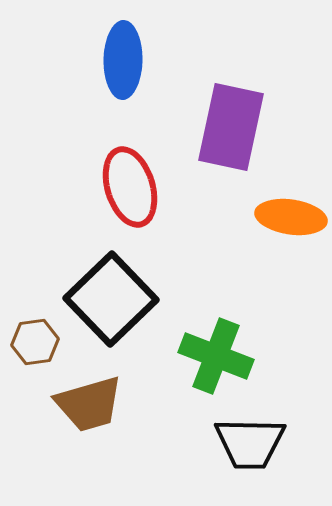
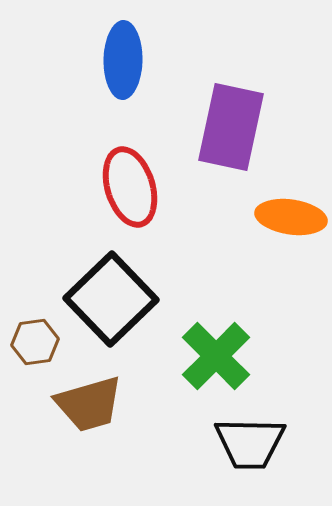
green cross: rotated 24 degrees clockwise
